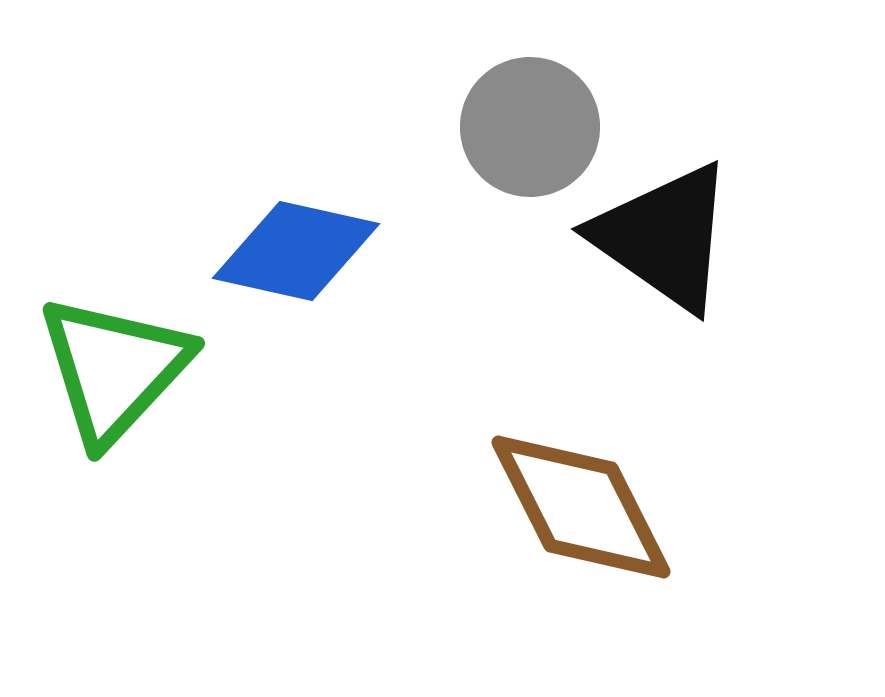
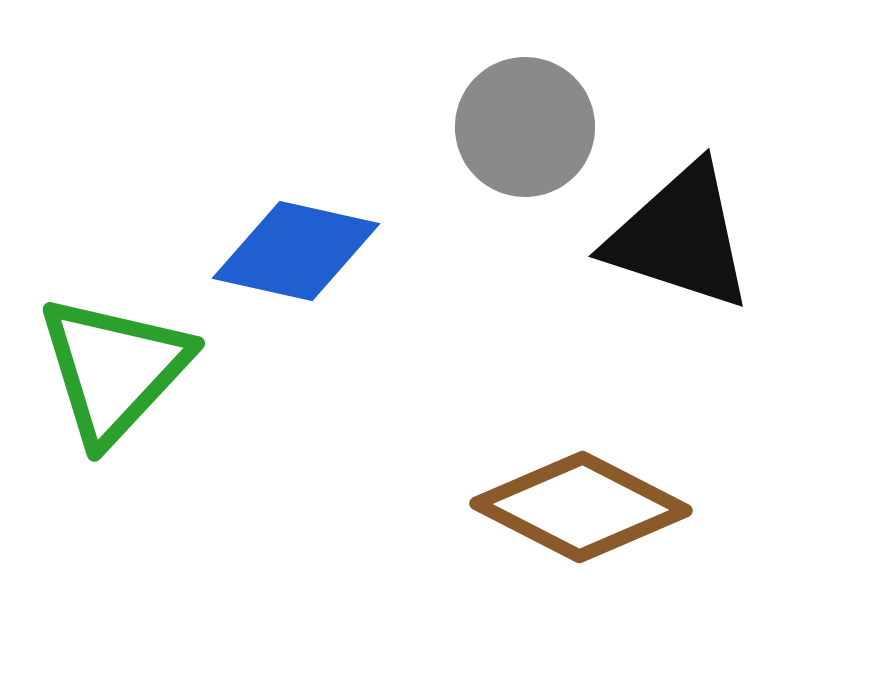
gray circle: moved 5 px left
black triangle: moved 16 px right; rotated 17 degrees counterclockwise
brown diamond: rotated 36 degrees counterclockwise
